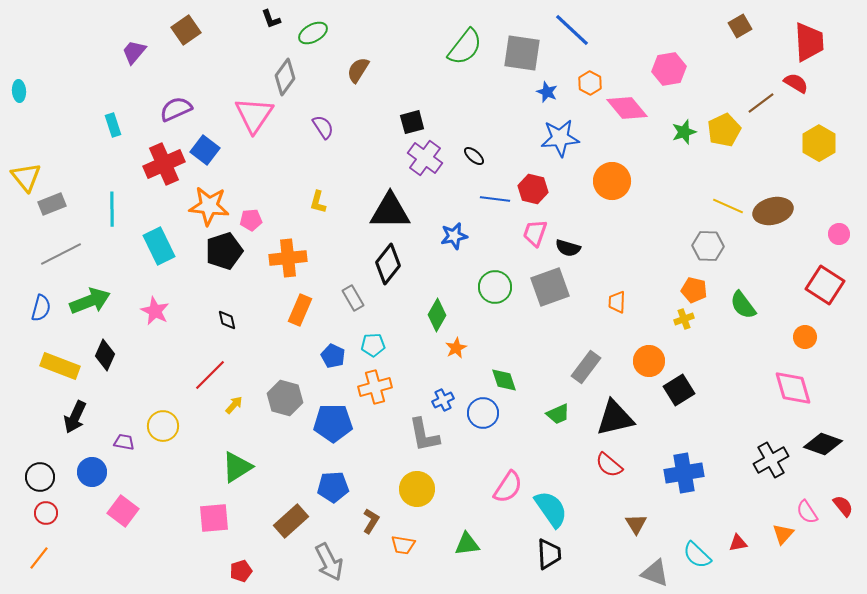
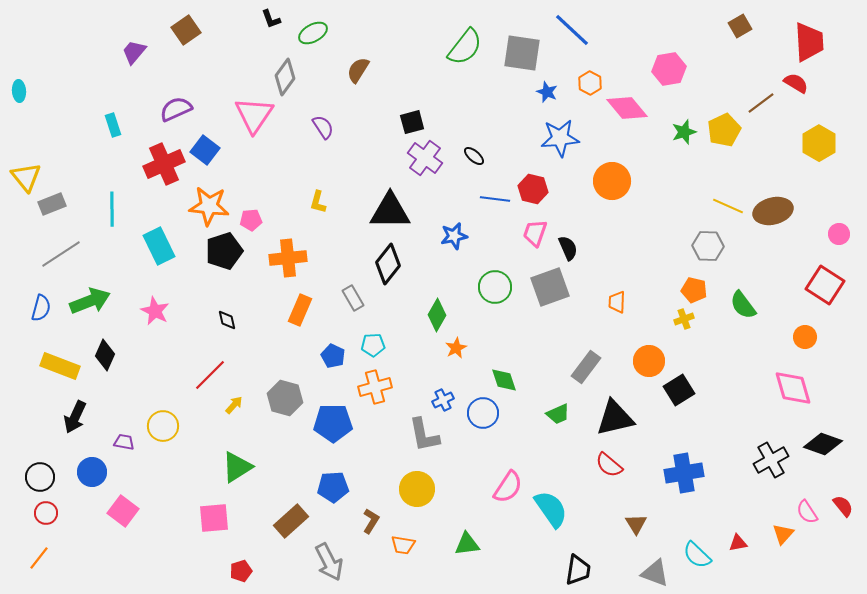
black semicircle at (568, 248): rotated 130 degrees counterclockwise
gray line at (61, 254): rotated 6 degrees counterclockwise
black trapezoid at (549, 554): moved 29 px right, 16 px down; rotated 12 degrees clockwise
